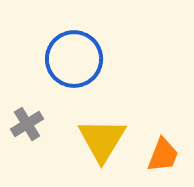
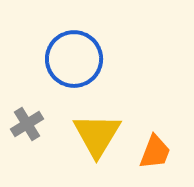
yellow triangle: moved 5 px left, 5 px up
orange trapezoid: moved 8 px left, 3 px up
